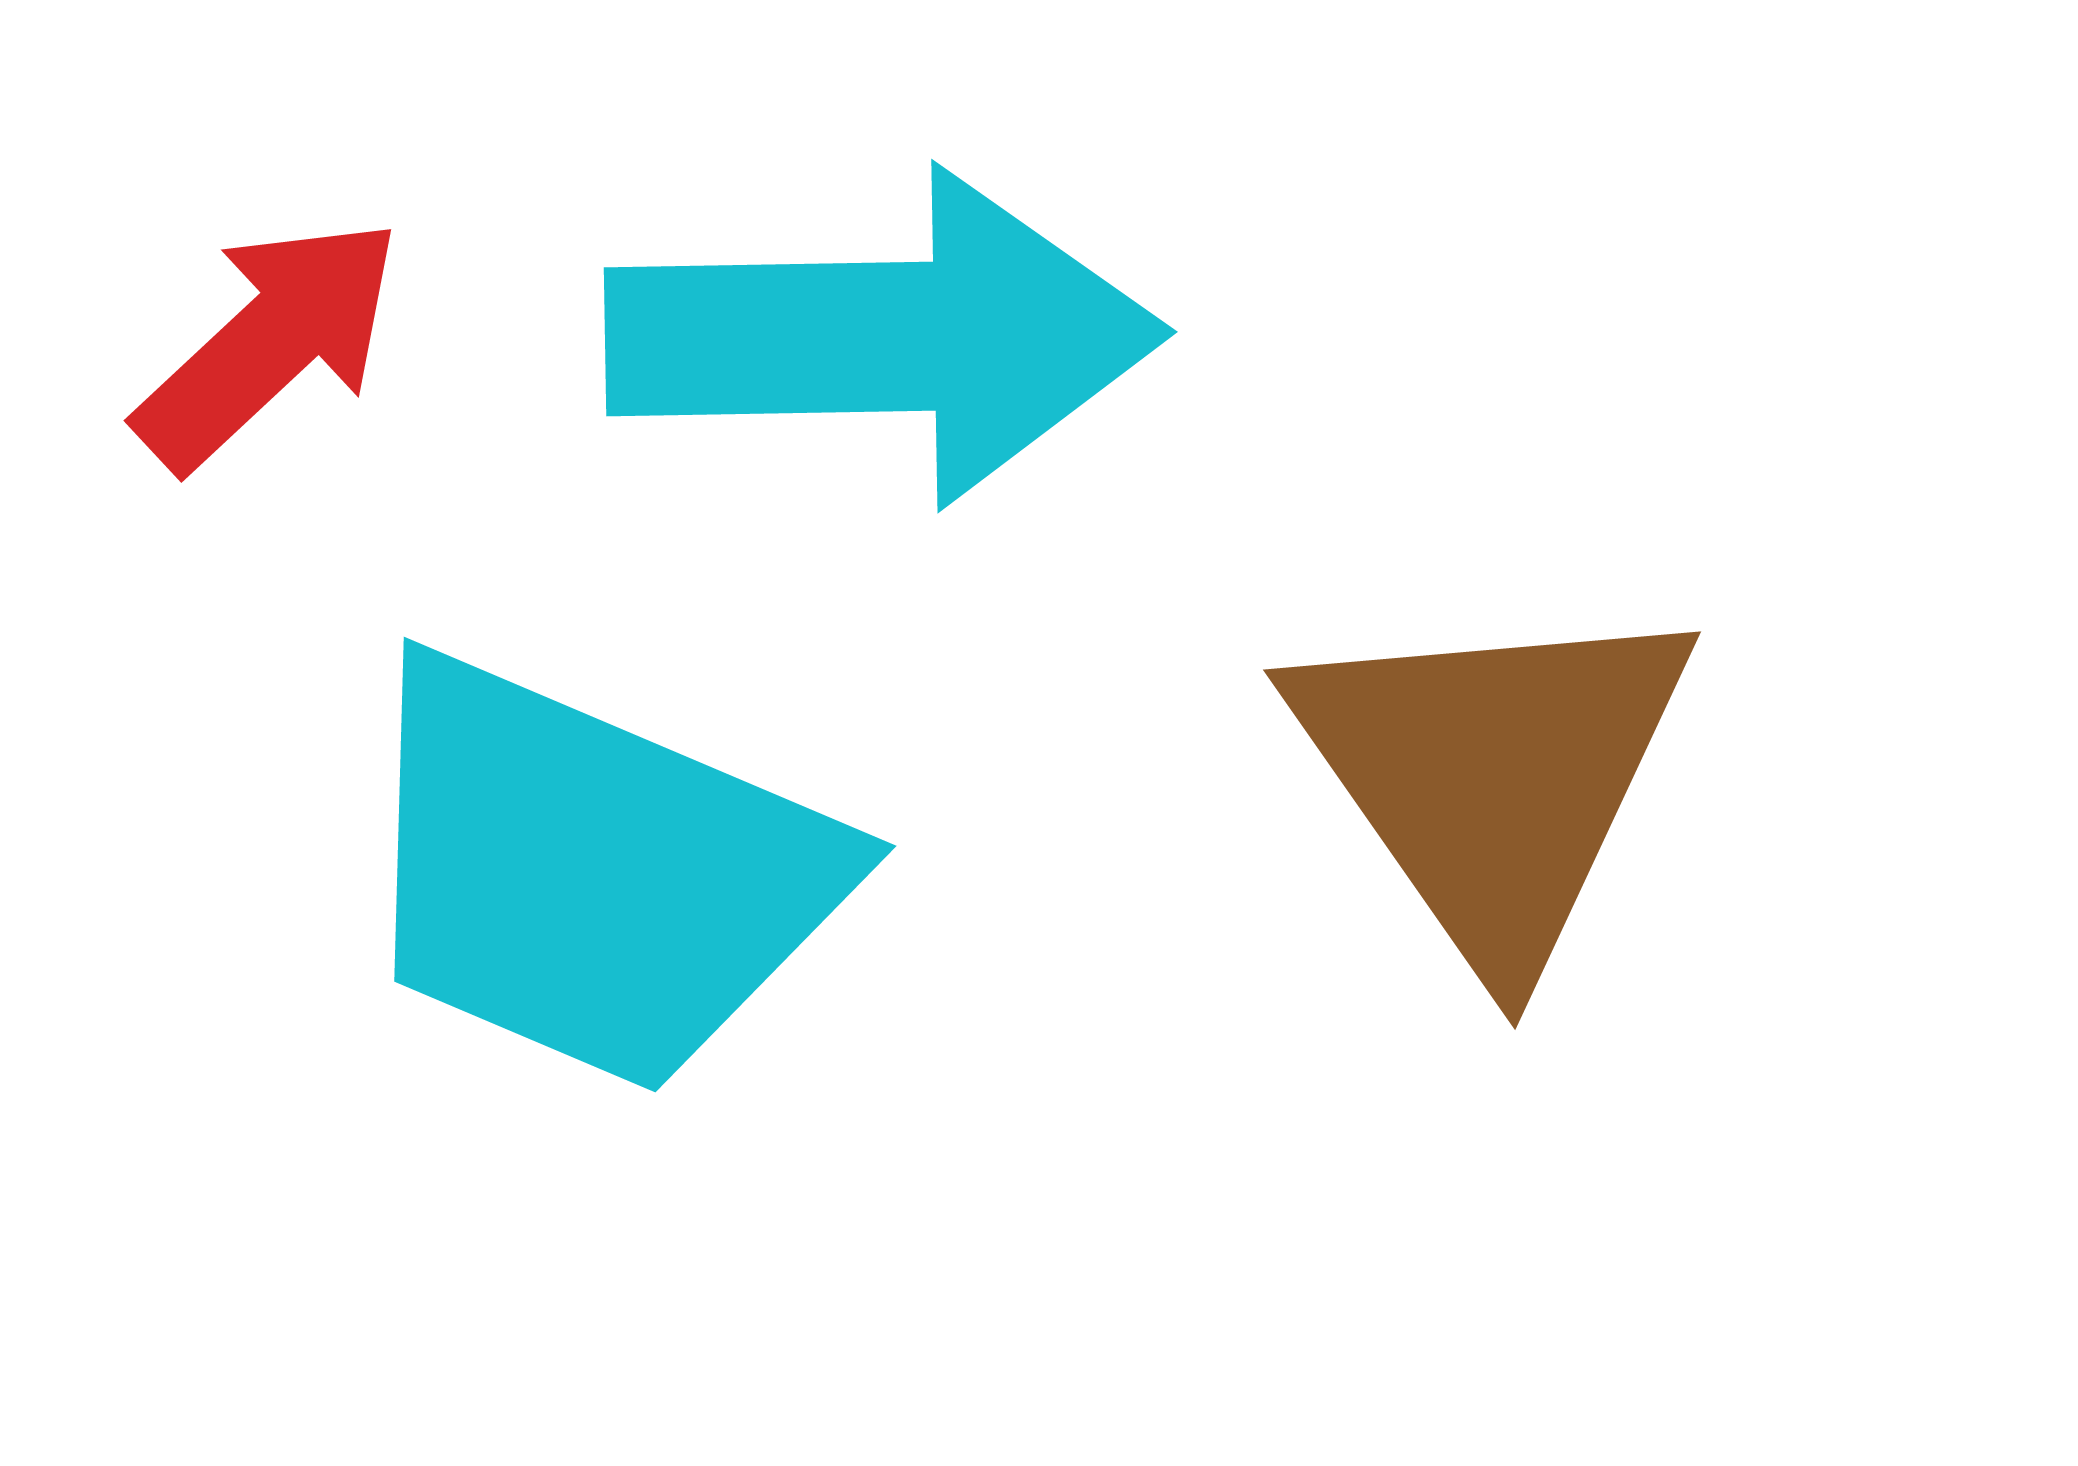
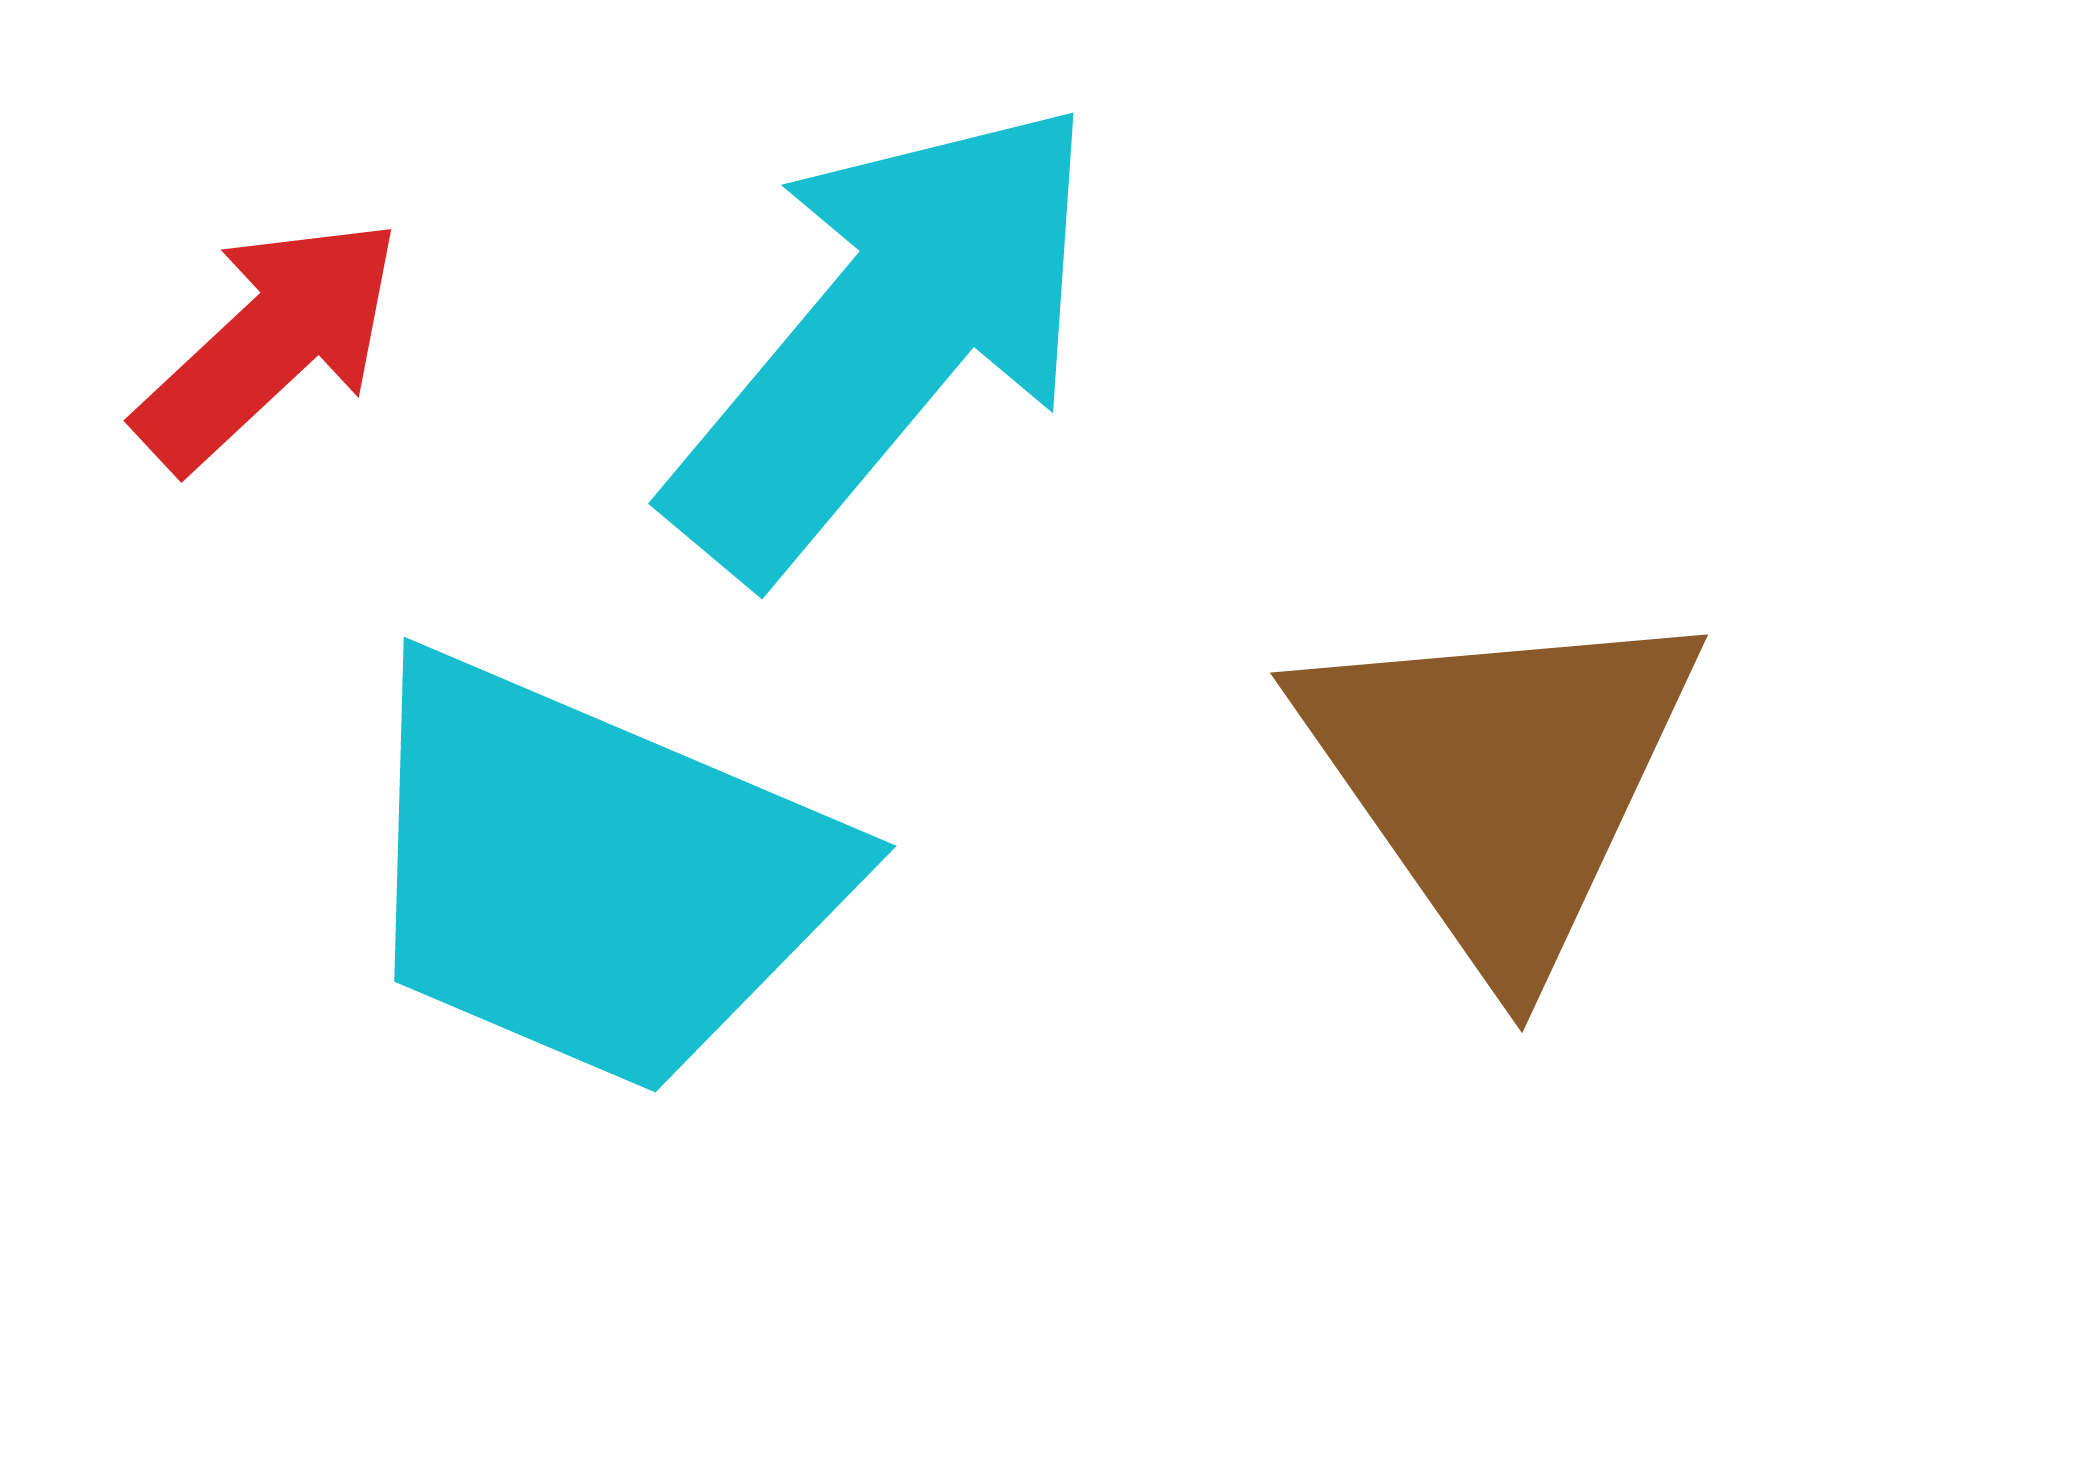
cyan arrow: rotated 49 degrees counterclockwise
brown triangle: moved 7 px right, 3 px down
